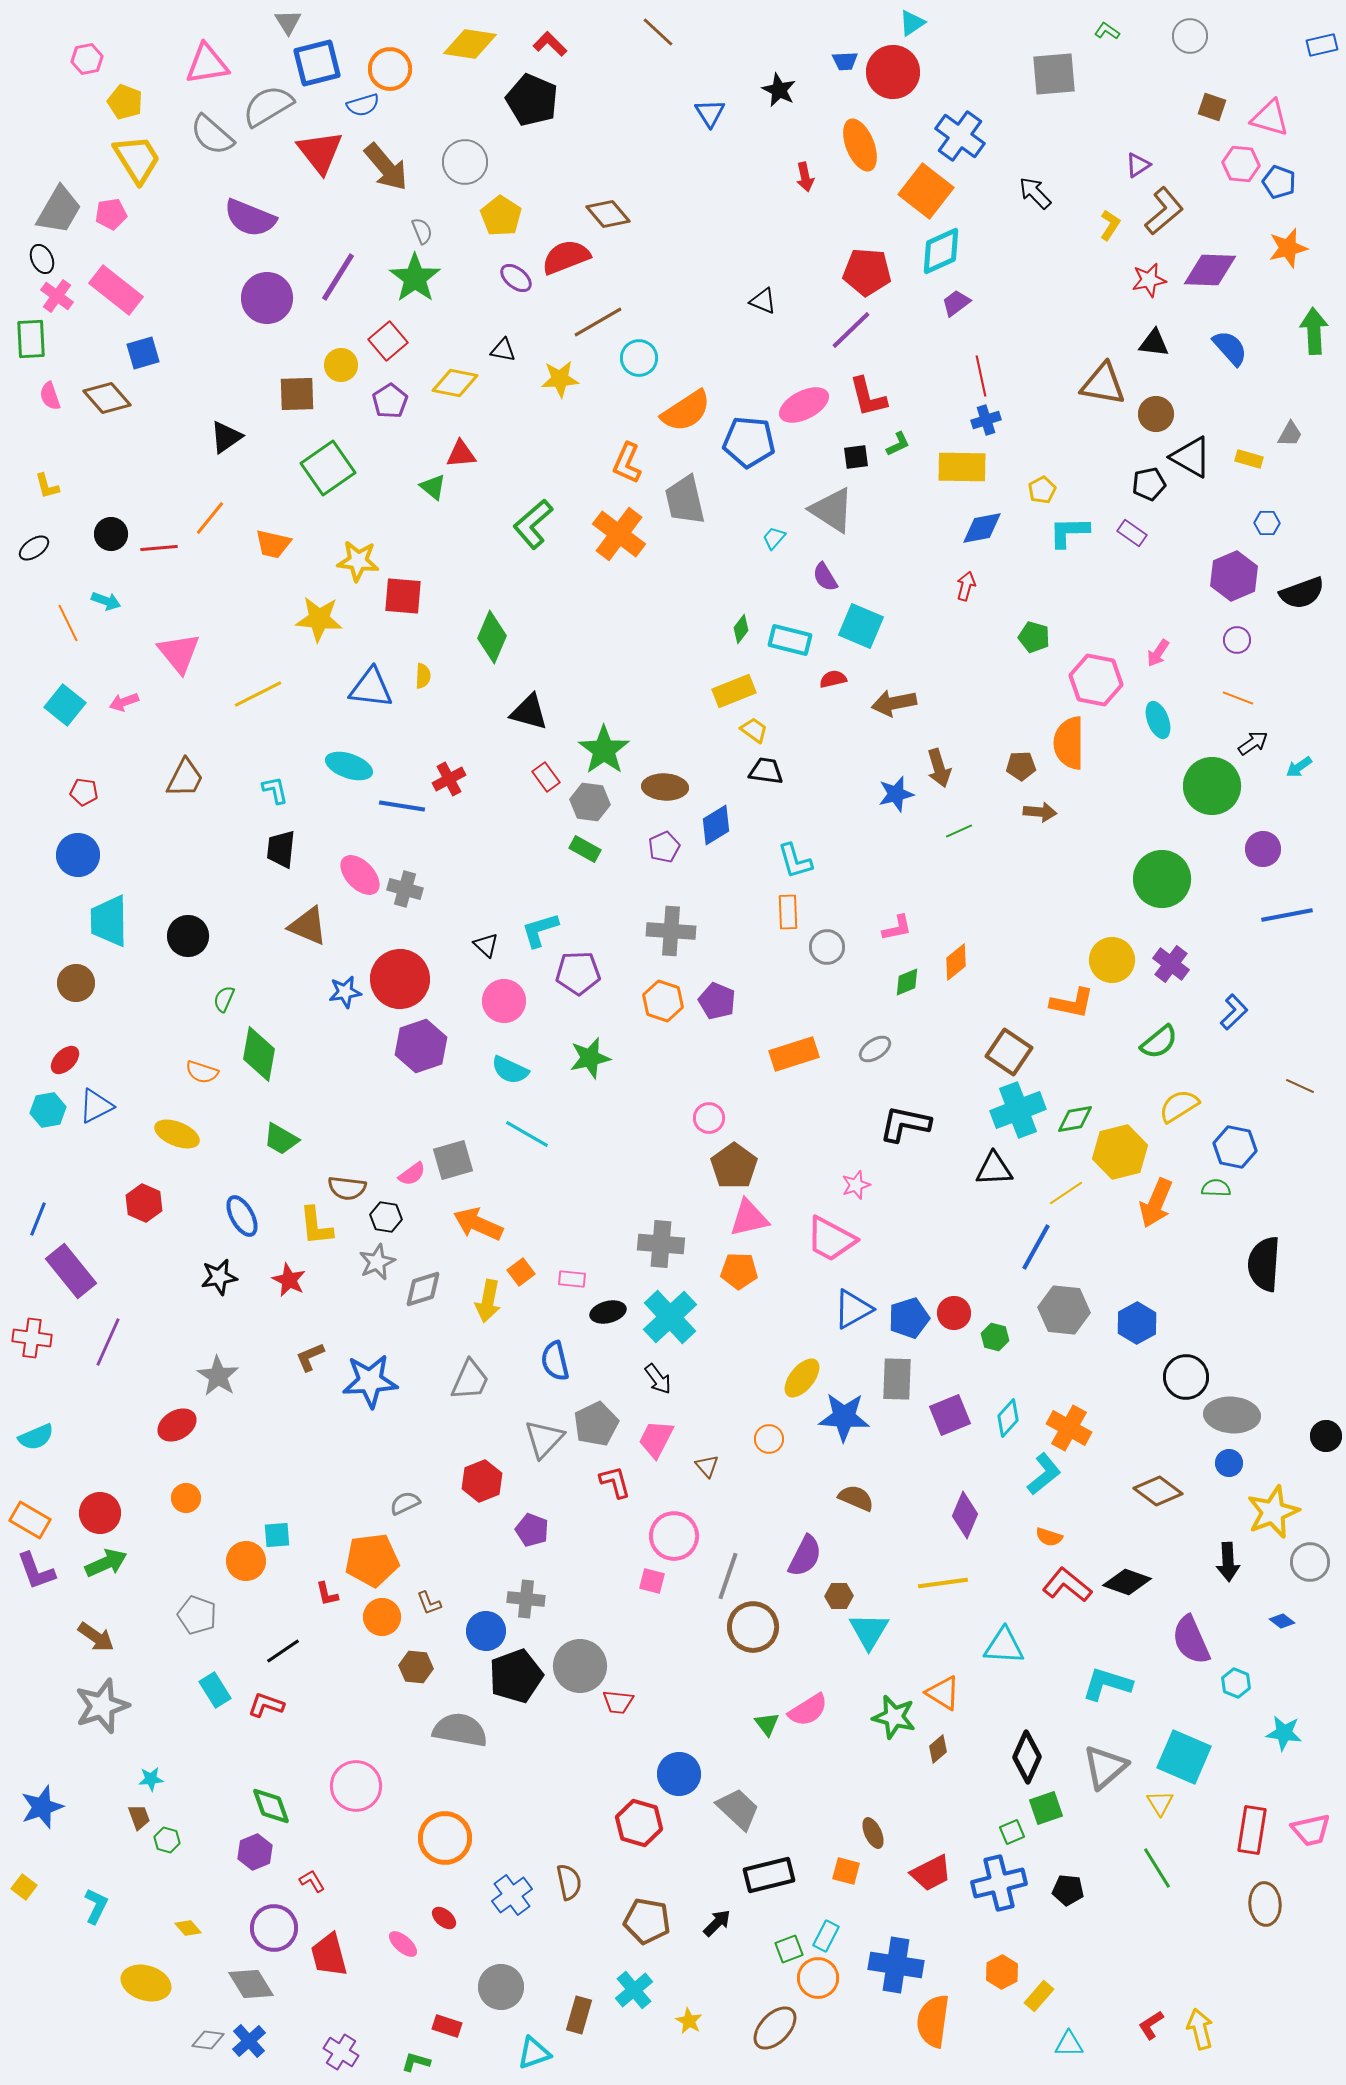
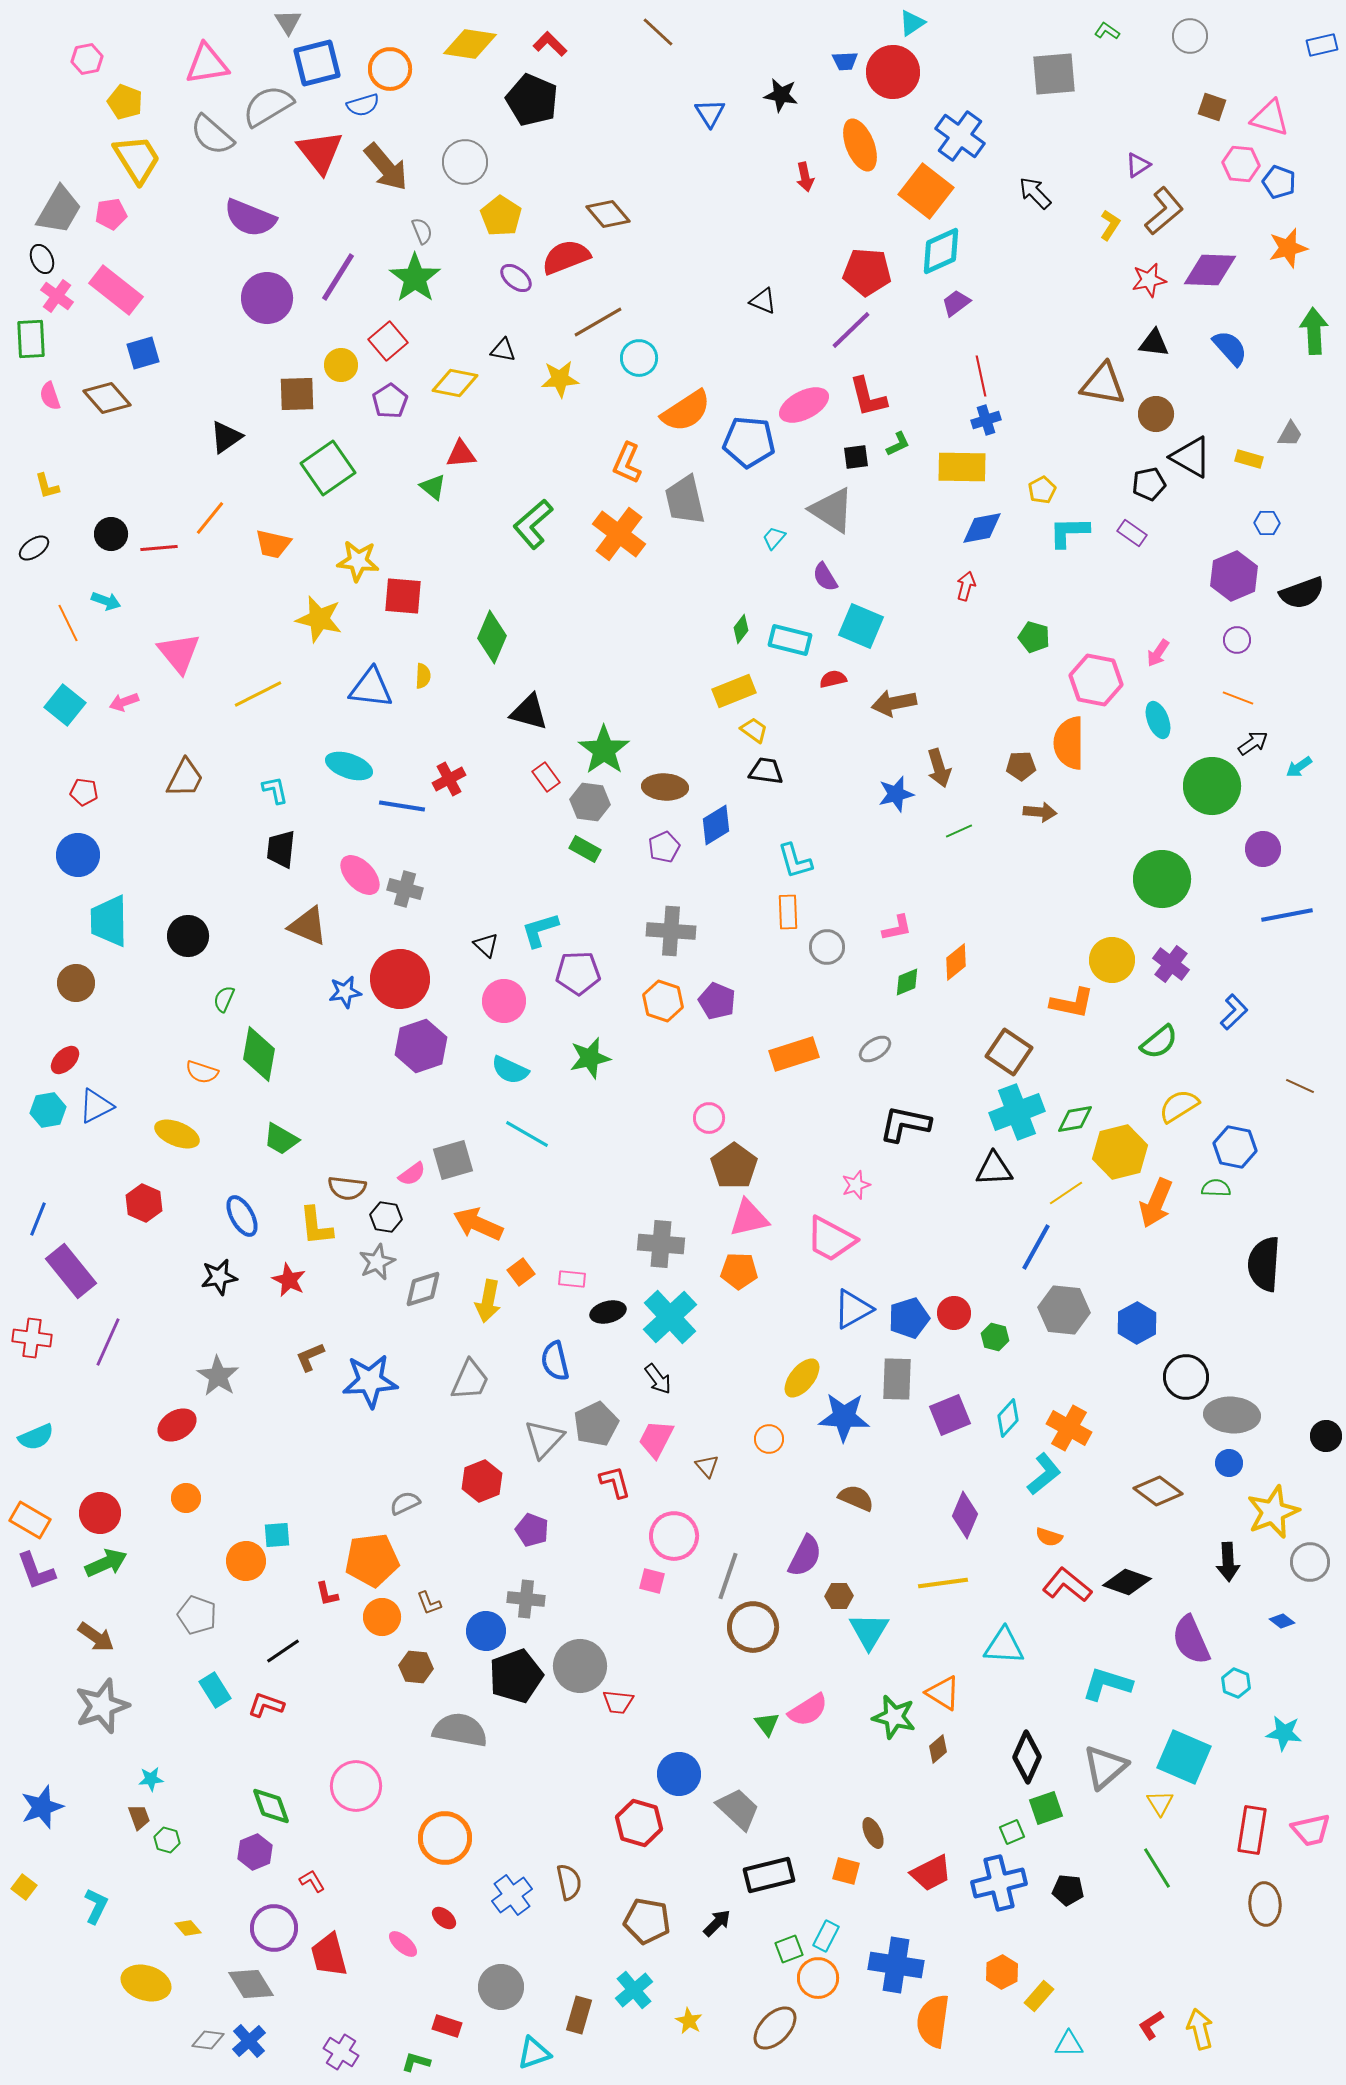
black star at (779, 90): moved 2 px right, 5 px down; rotated 16 degrees counterclockwise
yellow star at (319, 619): rotated 9 degrees clockwise
cyan cross at (1018, 1110): moved 1 px left, 2 px down
